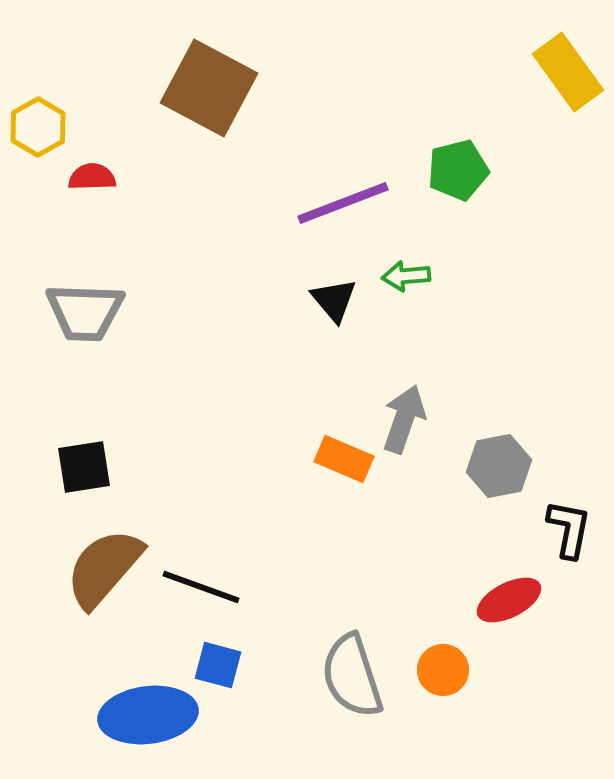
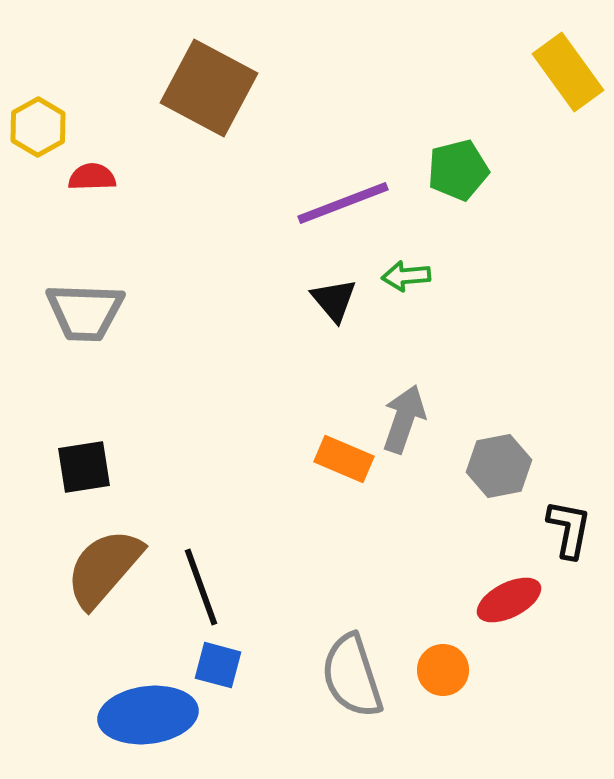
black line: rotated 50 degrees clockwise
